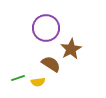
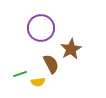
purple circle: moved 5 px left
brown semicircle: rotated 30 degrees clockwise
green line: moved 2 px right, 4 px up
